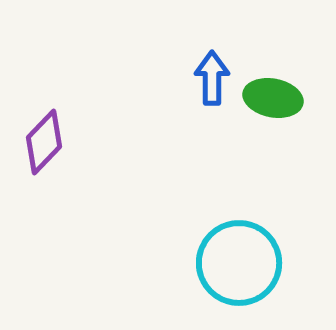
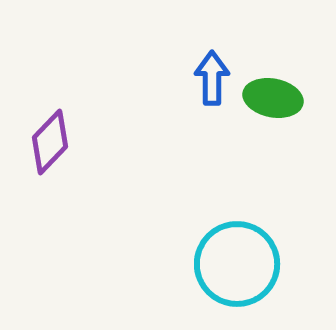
purple diamond: moved 6 px right
cyan circle: moved 2 px left, 1 px down
